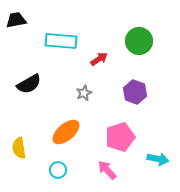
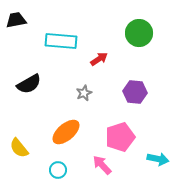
green circle: moved 8 px up
purple hexagon: rotated 15 degrees counterclockwise
yellow semicircle: rotated 30 degrees counterclockwise
pink arrow: moved 5 px left, 5 px up
